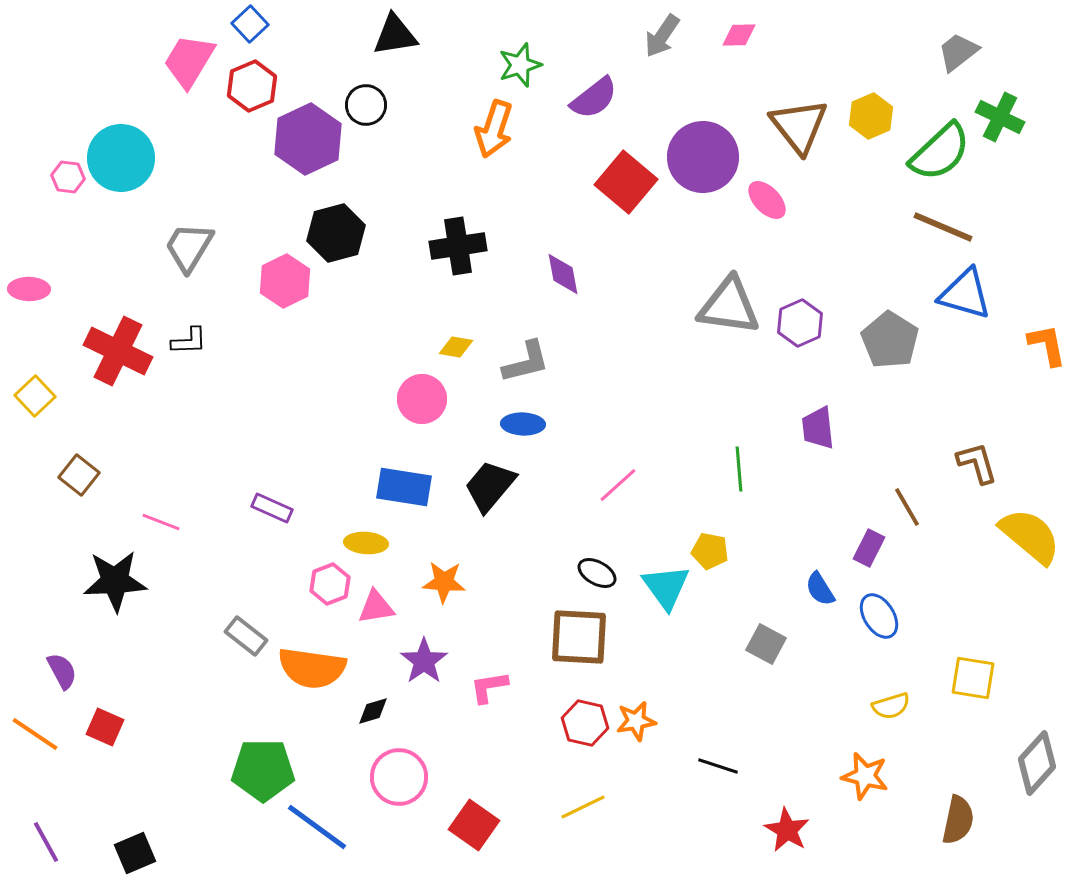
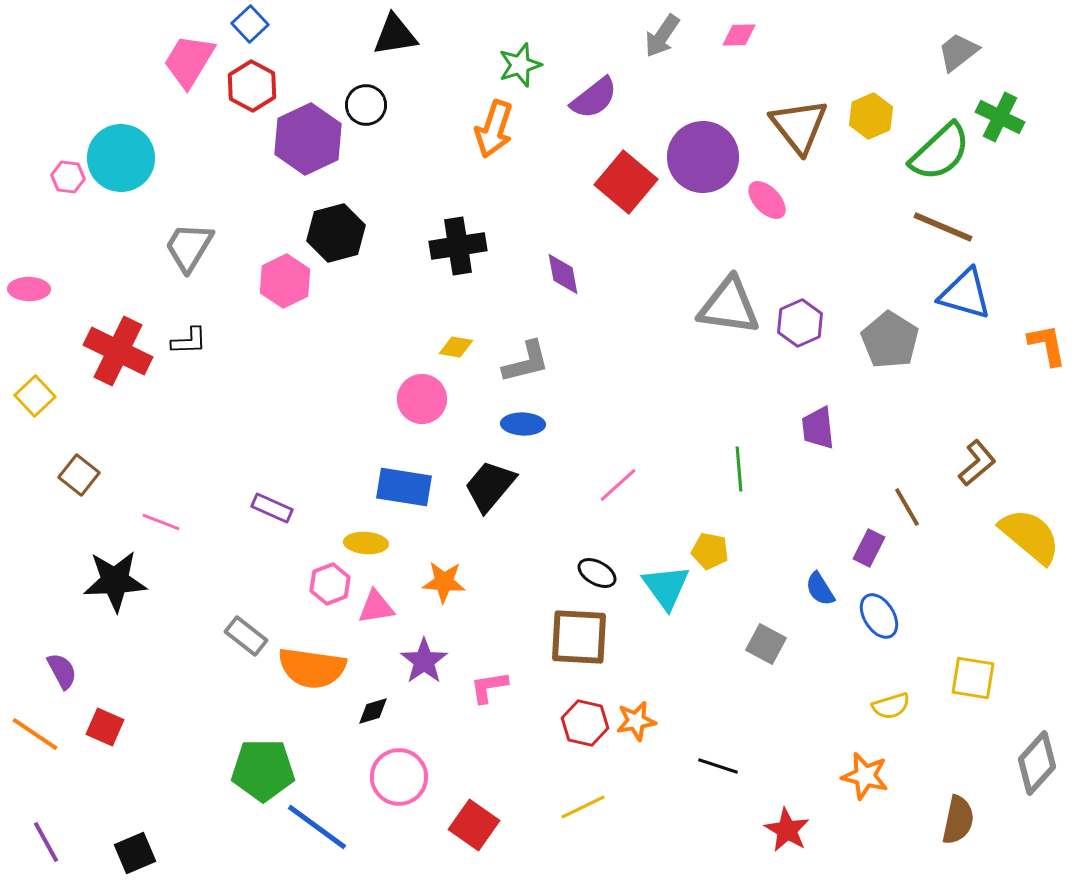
red hexagon at (252, 86): rotated 9 degrees counterclockwise
brown L-shape at (977, 463): rotated 66 degrees clockwise
